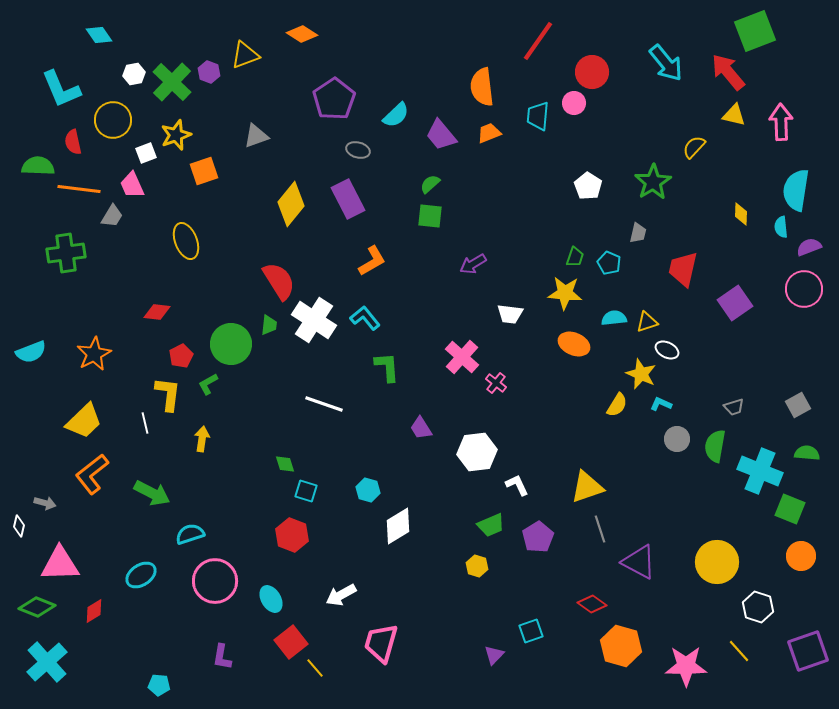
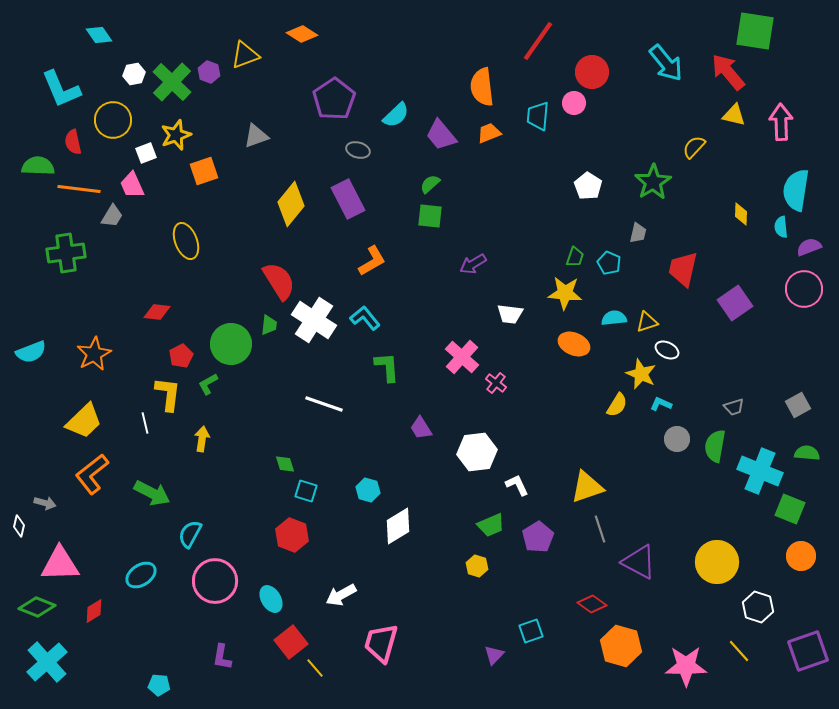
green square at (755, 31): rotated 30 degrees clockwise
cyan semicircle at (190, 534): rotated 44 degrees counterclockwise
